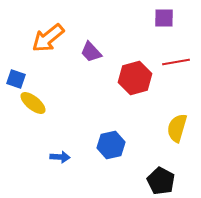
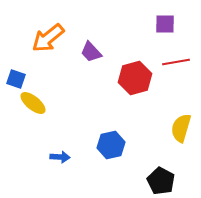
purple square: moved 1 px right, 6 px down
yellow semicircle: moved 4 px right
